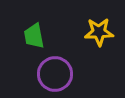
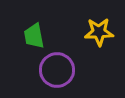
purple circle: moved 2 px right, 4 px up
